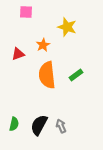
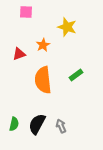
red triangle: moved 1 px right
orange semicircle: moved 4 px left, 5 px down
black semicircle: moved 2 px left, 1 px up
